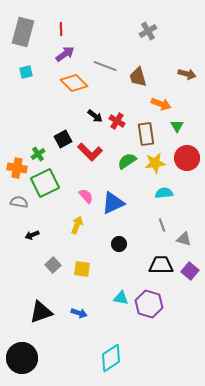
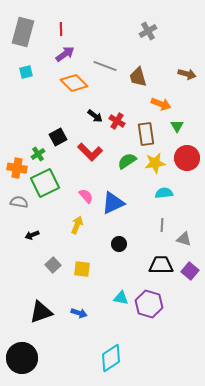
black square at (63, 139): moved 5 px left, 2 px up
gray line at (162, 225): rotated 24 degrees clockwise
